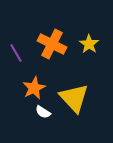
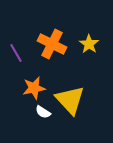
orange star: rotated 15 degrees clockwise
yellow triangle: moved 4 px left, 2 px down
